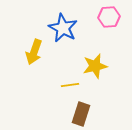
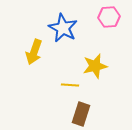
yellow line: rotated 12 degrees clockwise
